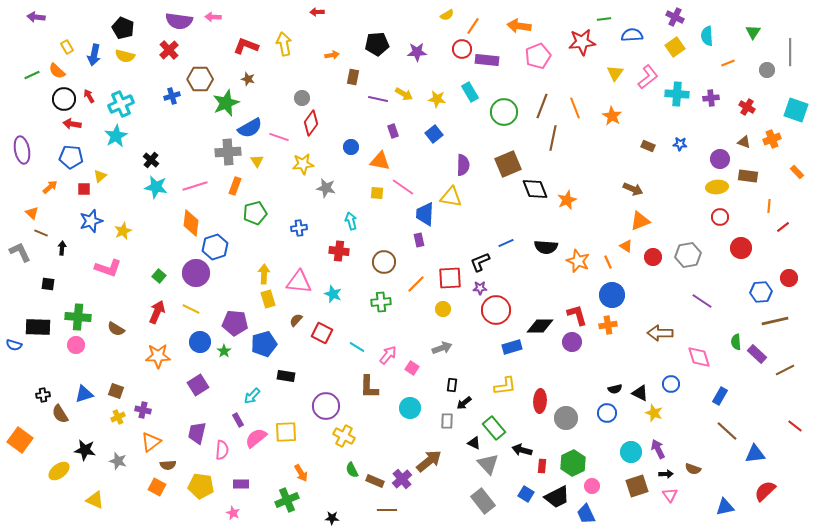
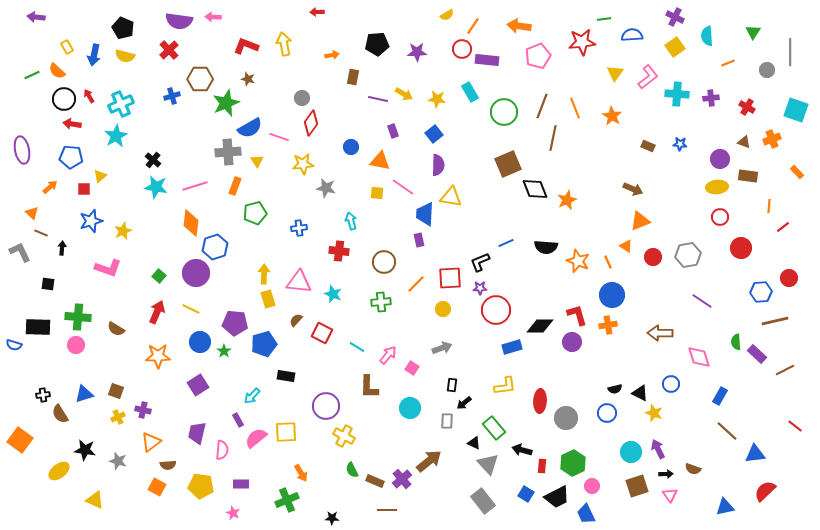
black cross at (151, 160): moved 2 px right
purple semicircle at (463, 165): moved 25 px left
